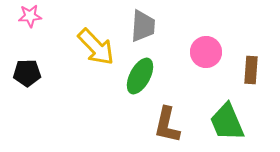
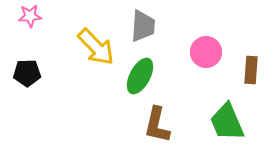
brown L-shape: moved 10 px left
